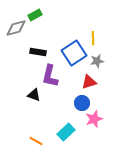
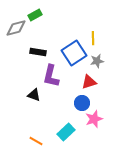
purple L-shape: moved 1 px right
